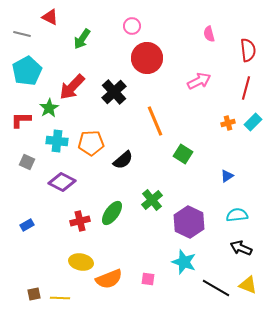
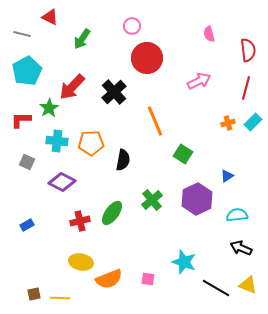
black semicircle: rotated 40 degrees counterclockwise
purple hexagon: moved 8 px right, 23 px up; rotated 8 degrees clockwise
